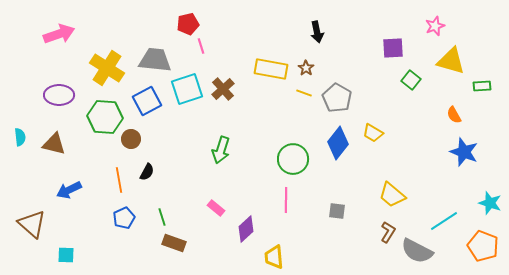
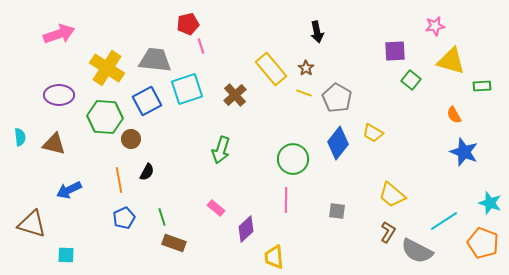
pink star at (435, 26): rotated 12 degrees clockwise
purple square at (393, 48): moved 2 px right, 3 px down
yellow rectangle at (271, 69): rotated 40 degrees clockwise
brown cross at (223, 89): moved 12 px right, 6 px down
brown triangle at (32, 224): rotated 24 degrees counterclockwise
orange pentagon at (483, 246): moved 3 px up
